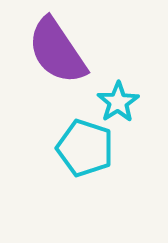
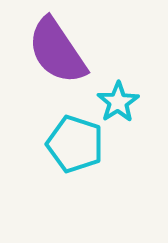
cyan pentagon: moved 10 px left, 4 px up
